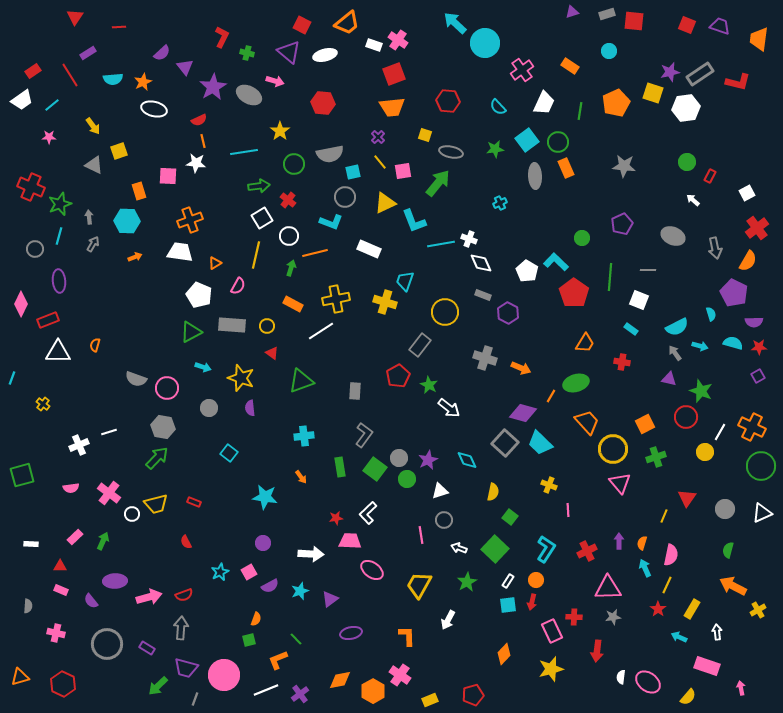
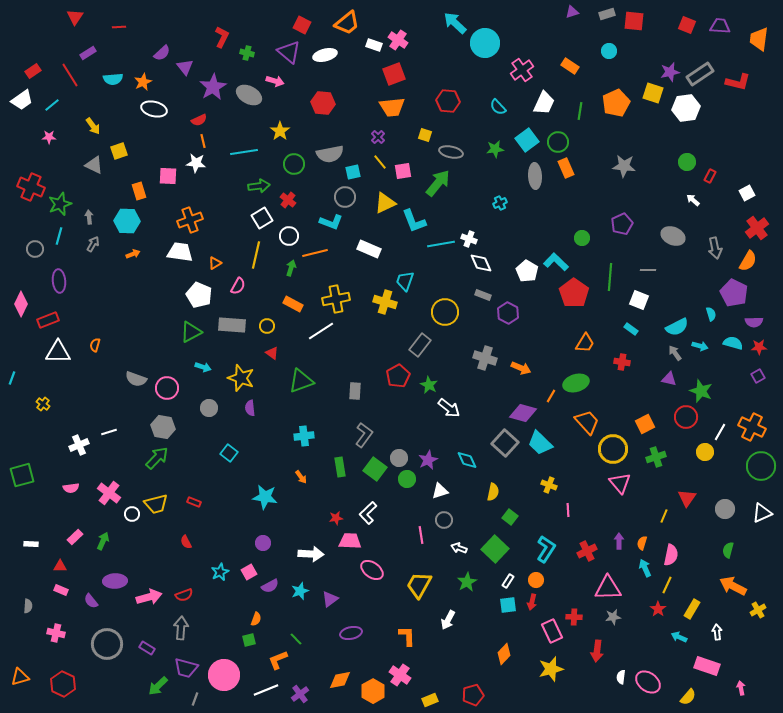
purple trapezoid at (720, 26): rotated 15 degrees counterclockwise
orange arrow at (135, 257): moved 2 px left, 3 px up
